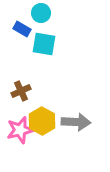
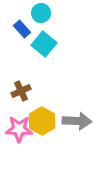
blue rectangle: rotated 18 degrees clockwise
cyan square: rotated 30 degrees clockwise
gray arrow: moved 1 px right, 1 px up
pink star: moved 1 px left, 1 px up; rotated 16 degrees clockwise
